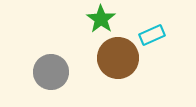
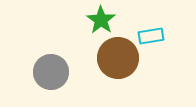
green star: moved 1 px down
cyan rectangle: moved 1 px left, 1 px down; rotated 15 degrees clockwise
